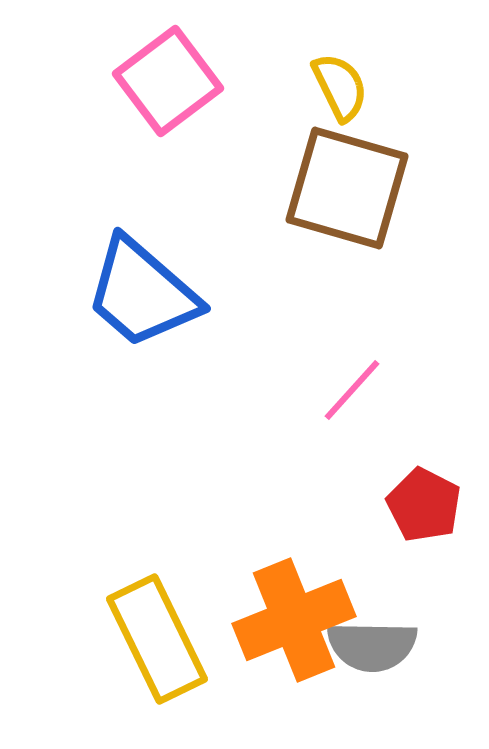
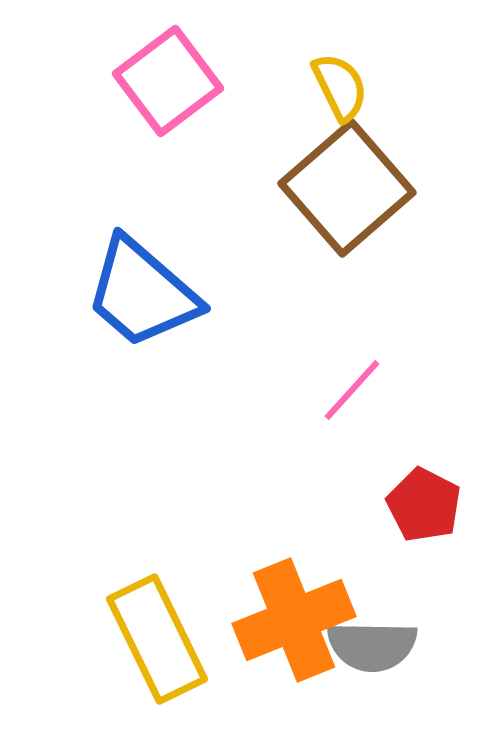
brown square: rotated 33 degrees clockwise
